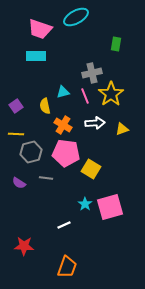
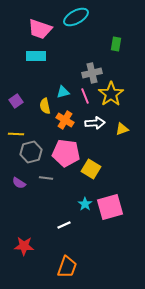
purple square: moved 5 px up
orange cross: moved 2 px right, 5 px up
